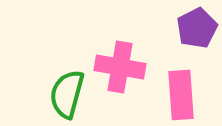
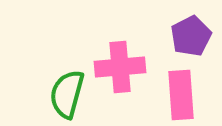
purple pentagon: moved 6 px left, 8 px down
pink cross: rotated 15 degrees counterclockwise
